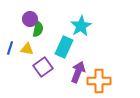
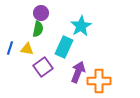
purple circle: moved 11 px right, 6 px up
